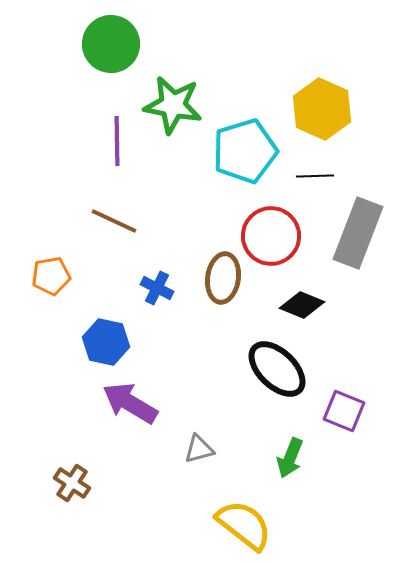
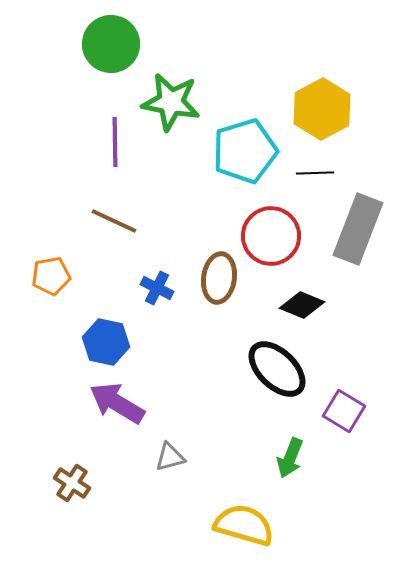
green star: moved 2 px left, 3 px up
yellow hexagon: rotated 8 degrees clockwise
purple line: moved 2 px left, 1 px down
black line: moved 3 px up
gray rectangle: moved 4 px up
brown ellipse: moved 4 px left
purple arrow: moved 13 px left
purple square: rotated 9 degrees clockwise
gray triangle: moved 29 px left, 8 px down
yellow semicircle: rotated 22 degrees counterclockwise
